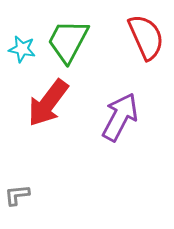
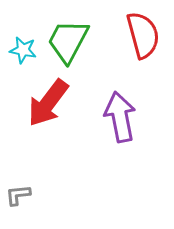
red semicircle: moved 3 px left, 2 px up; rotated 9 degrees clockwise
cyan star: moved 1 px right, 1 px down
purple arrow: rotated 39 degrees counterclockwise
gray L-shape: moved 1 px right
